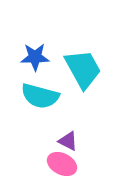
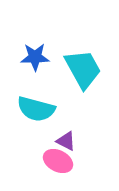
cyan semicircle: moved 4 px left, 13 px down
purple triangle: moved 2 px left
pink ellipse: moved 4 px left, 3 px up
